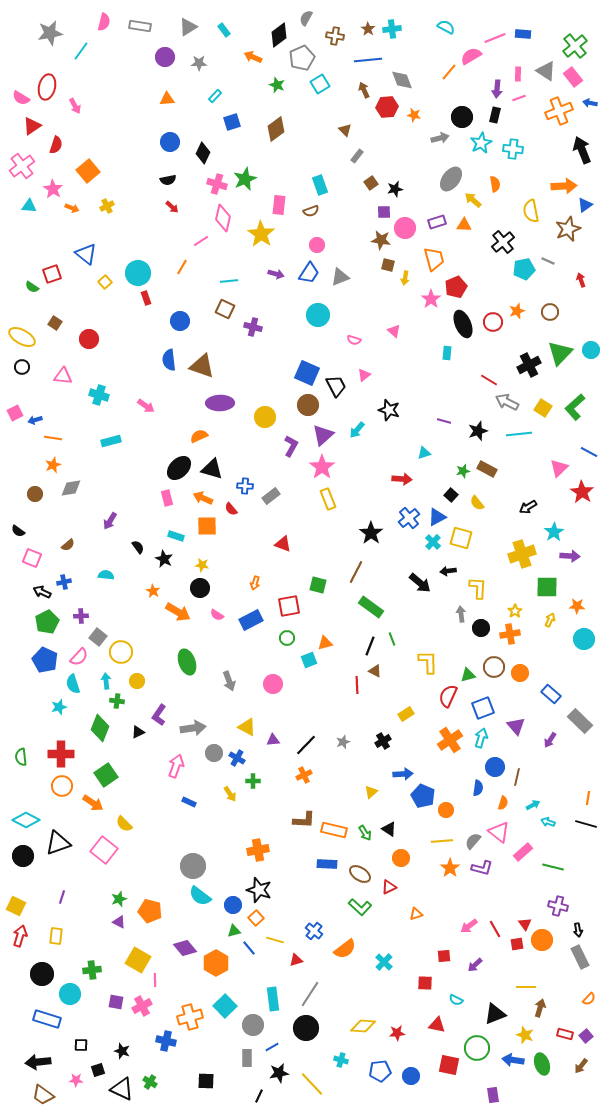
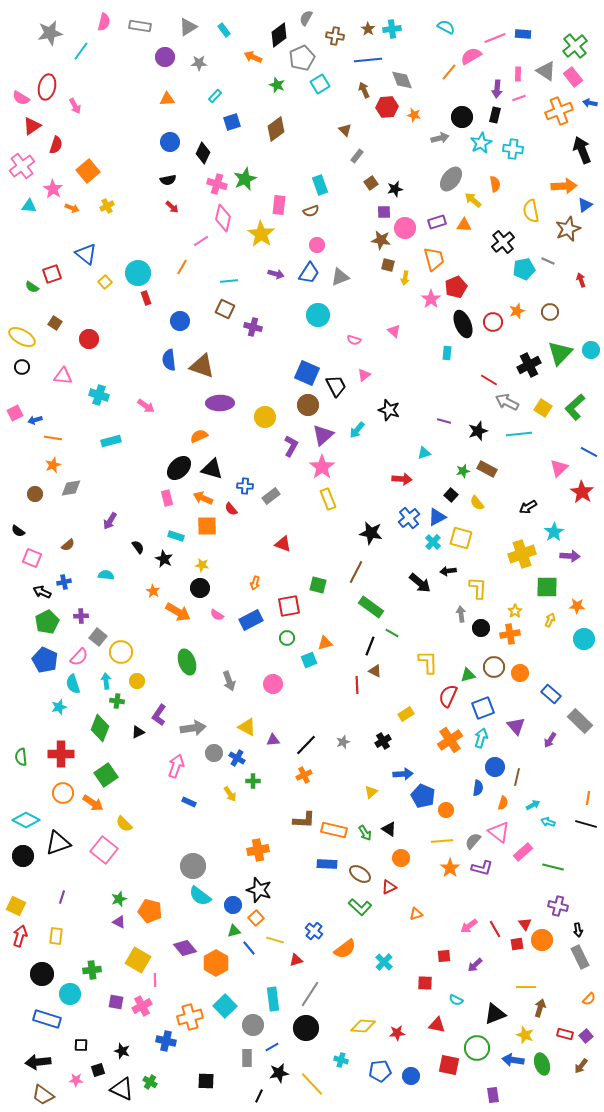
black star at (371, 533): rotated 25 degrees counterclockwise
green line at (392, 639): moved 6 px up; rotated 40 degrees counterclockwise
orange circle at (62, 786): moved 1 px right, 7 px down
